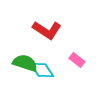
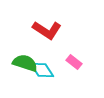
pink rectangle: moved 3 px left, 2 px down
